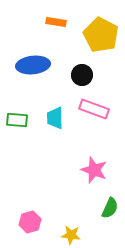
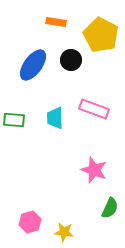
blue ellipse: rotated 48 degrees counterclockwise
black circle: moved 11 px left, 15 px up
green rectangle: moved 3 px left
yellow star: moved 7 px left, 3 px up
